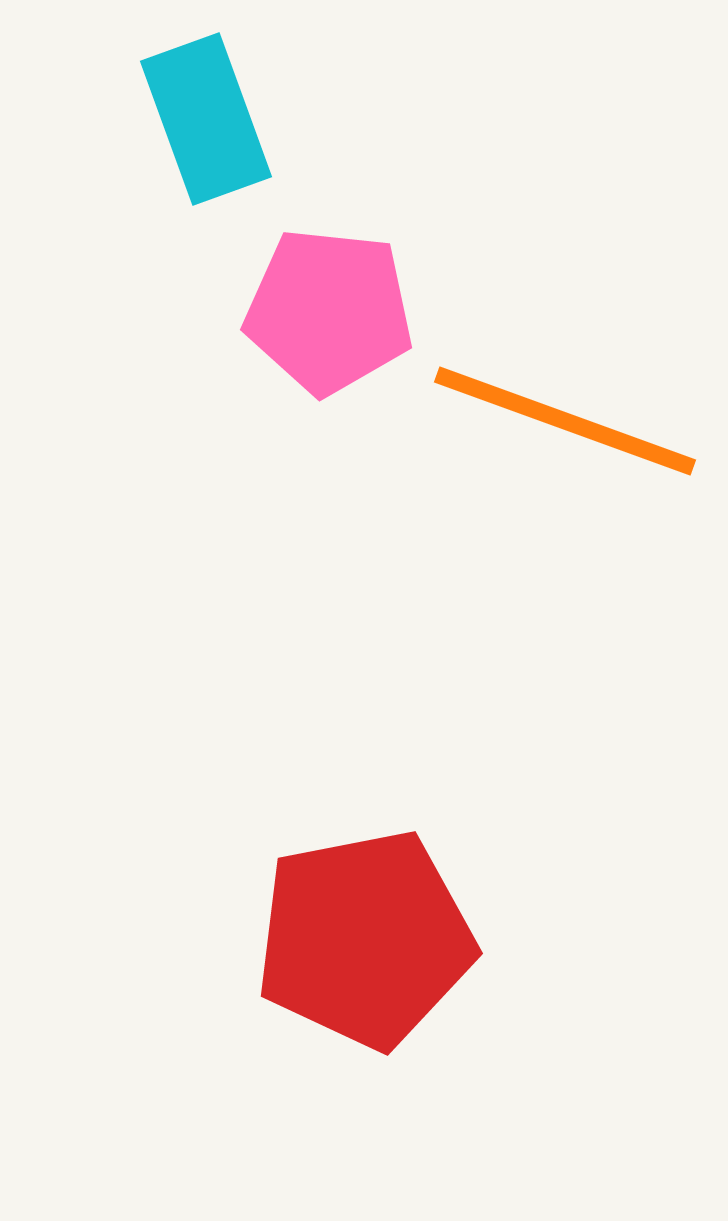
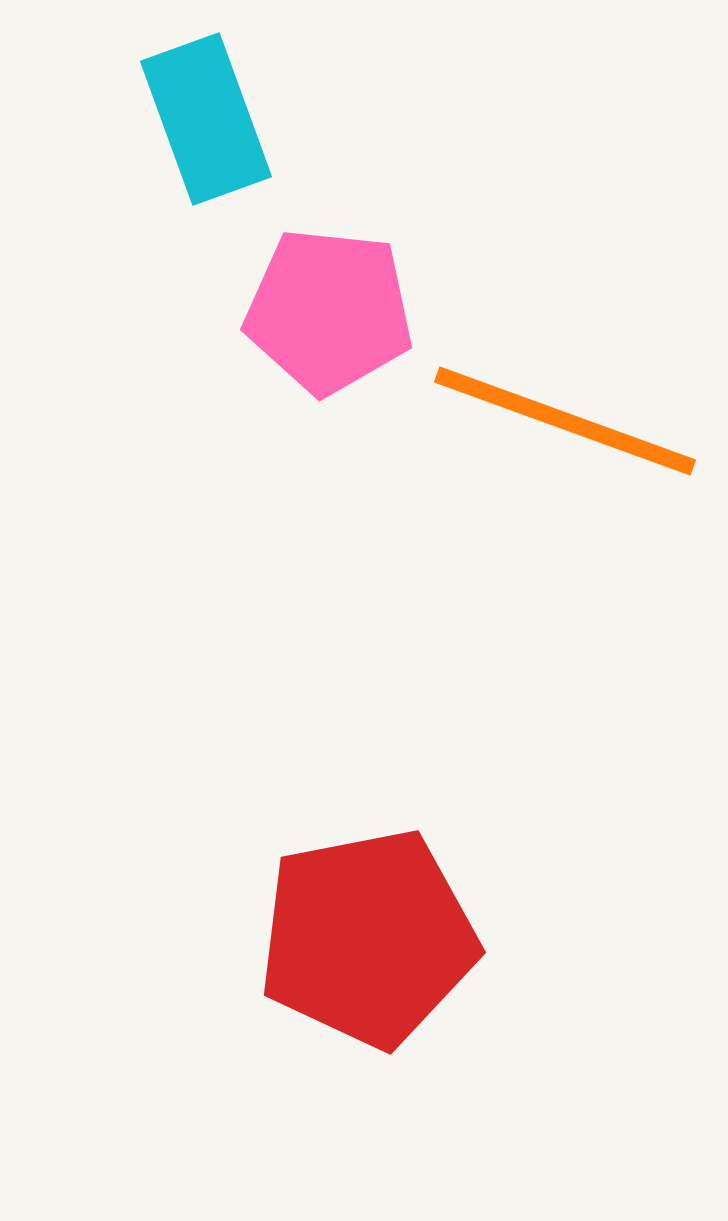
red pentagon: moved 3 px right, 1 px up
